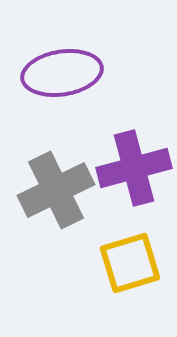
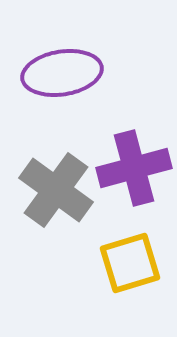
gray cross: rotated 28 degrees counterclockwise
